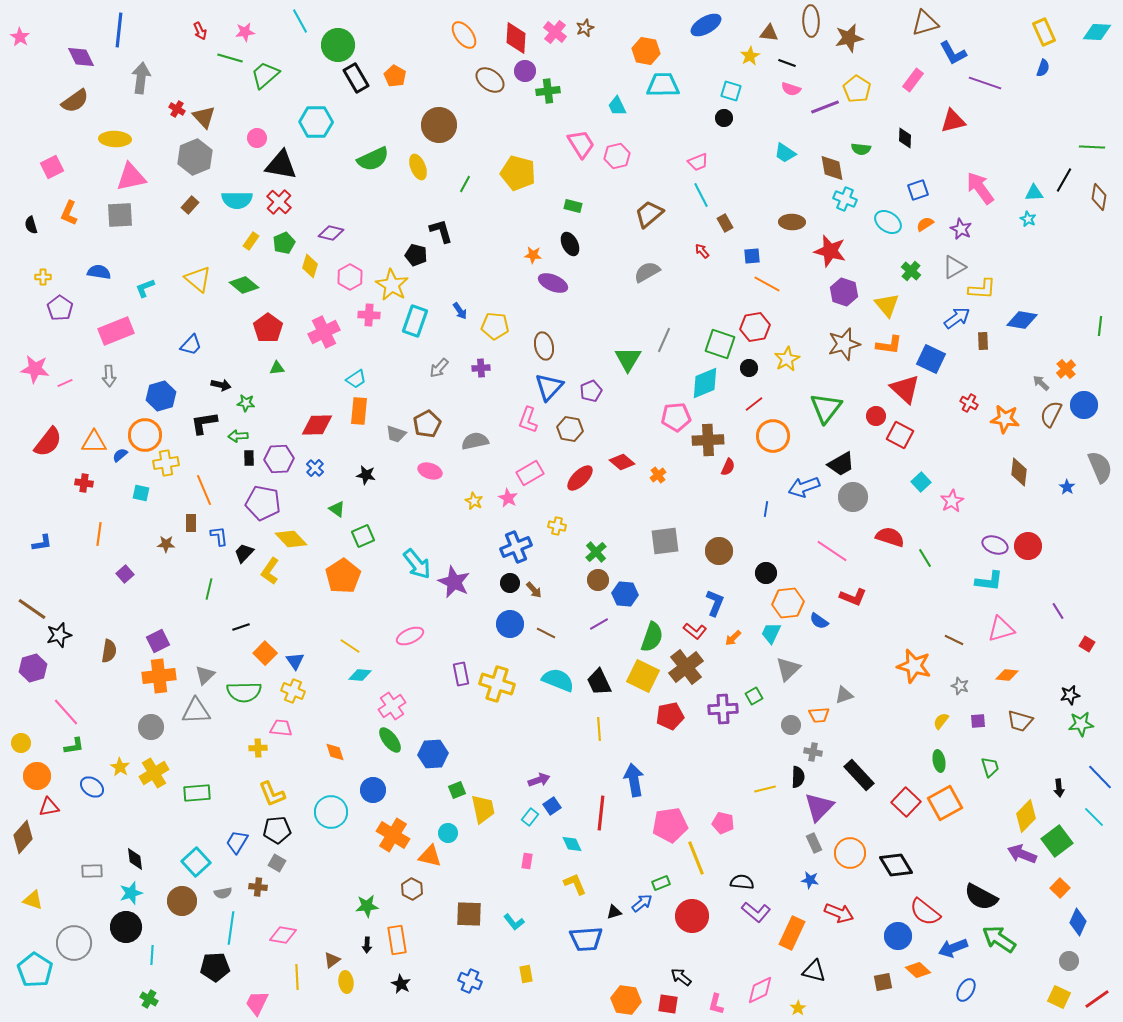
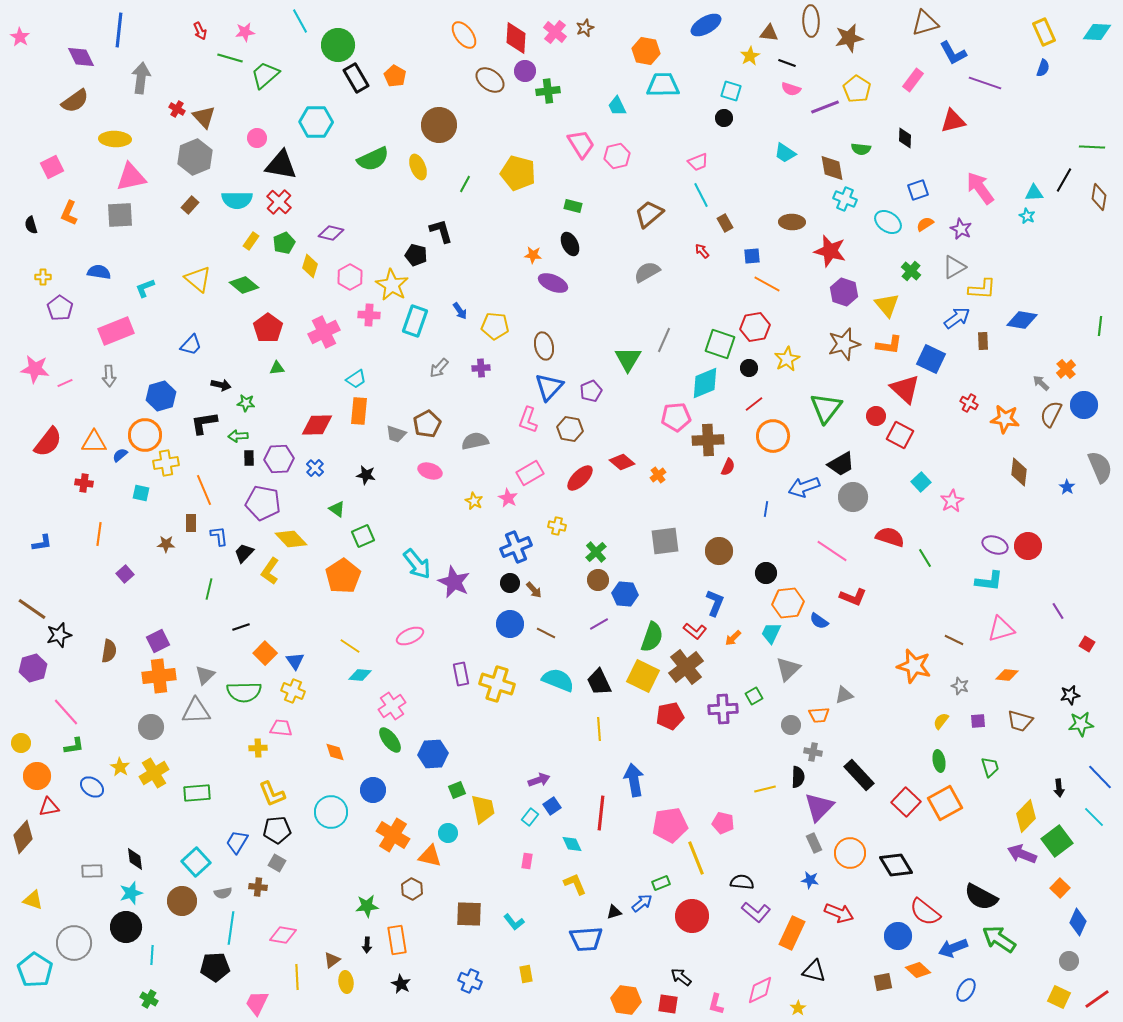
cyan star at (1028, 219): moved 1 px left, 3 px up
